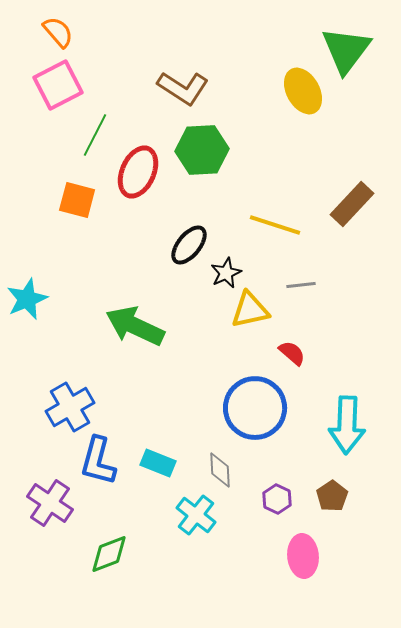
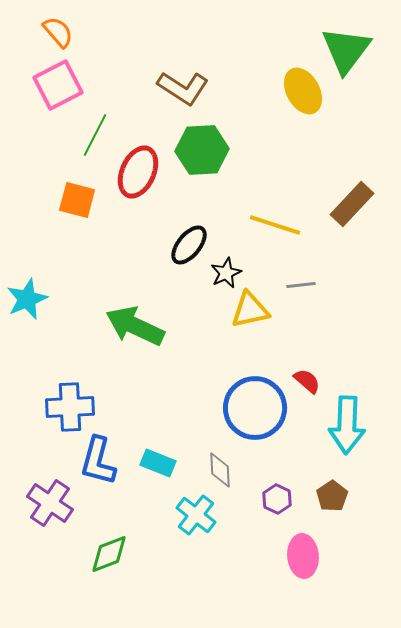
red semicircle: moved 15 px right, 28 px down
blue cross: rotated 27 degrees clockwise
